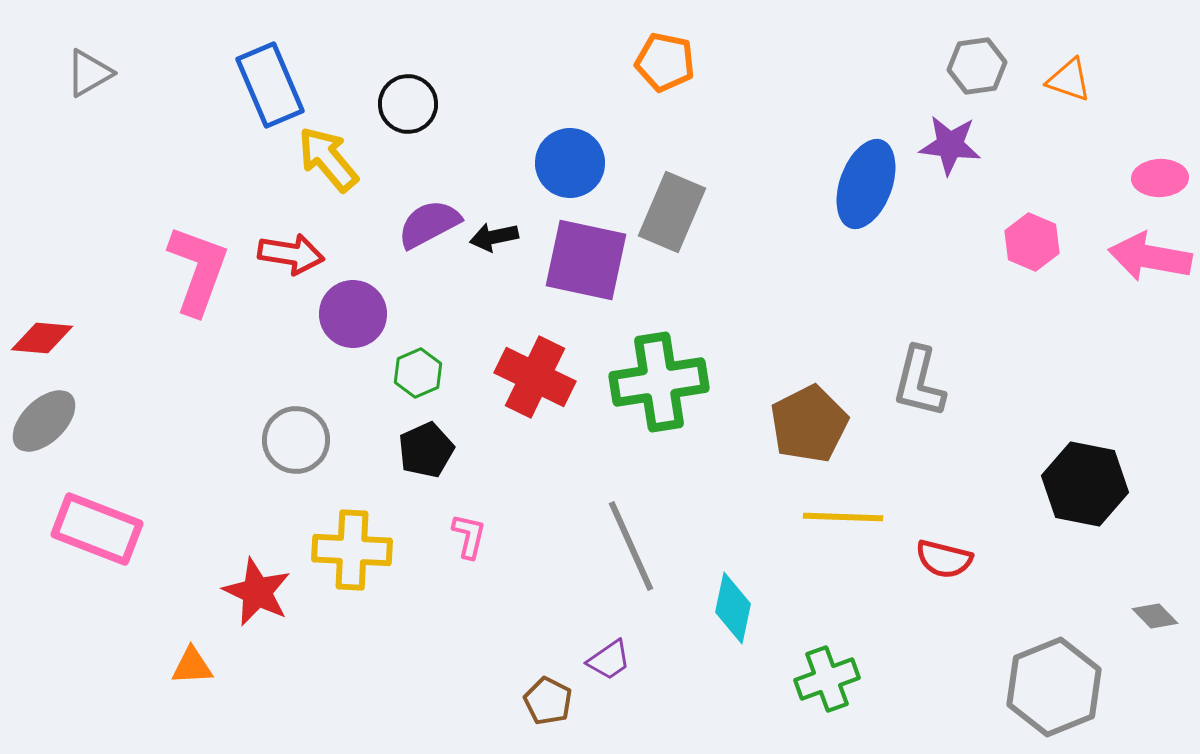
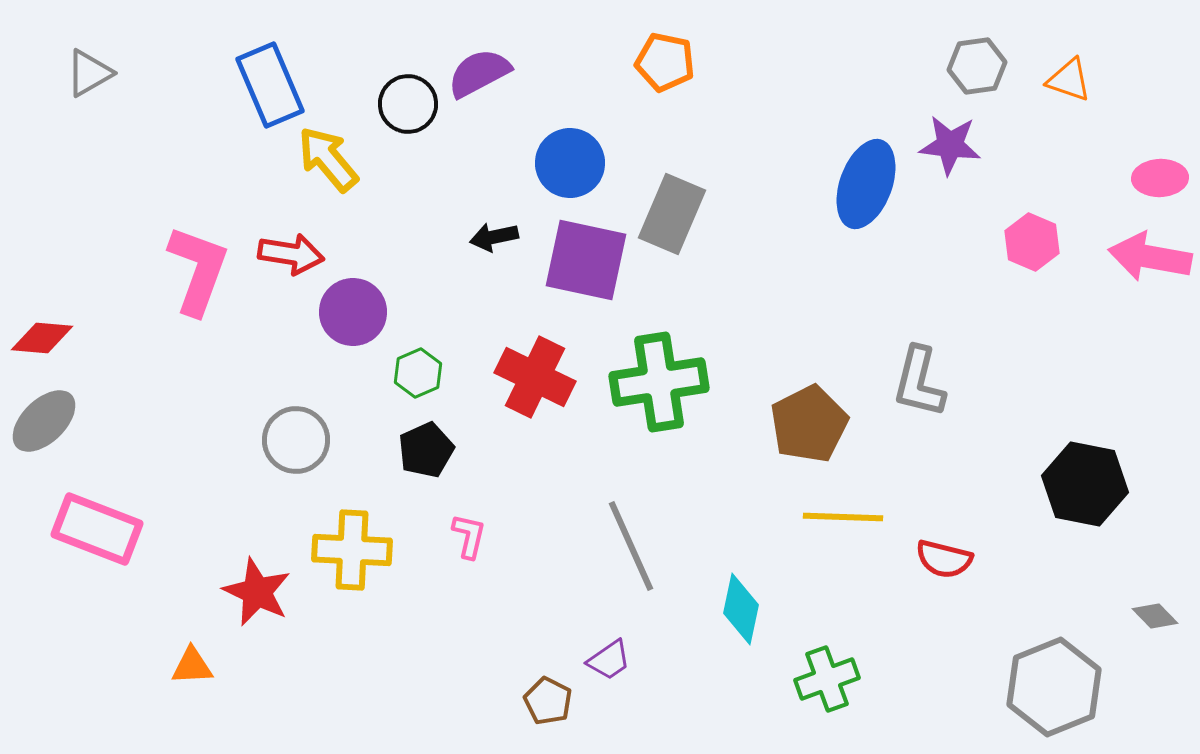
gray rectangle at (672, 212): moved 2 px down
purple semicircle at (429, 224): moved 50 px right, 151 px up
purple circle at (353, 314): moved 2 px up
cyan diamond at (733, 608): moved 8 px right, 1 px down
